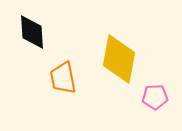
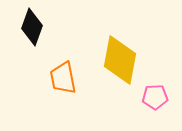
black diamond: moved 5 px up; rotated 24 degrees clockwise
yellow diamond: moved 1 px right, 1 px down
